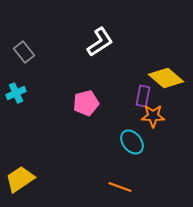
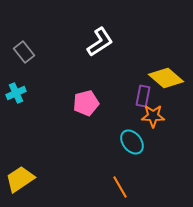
orange line: rotated 40 degrees clockwise
